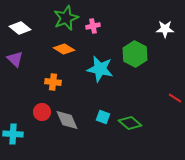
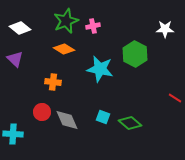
green star: moved 3 px down
